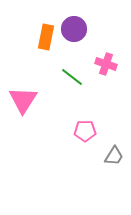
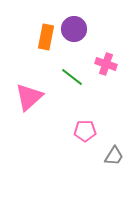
pink triangle: moved 6 px right, 3 px up; rotated 16 degrees clockwise
